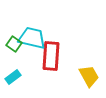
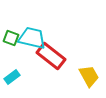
green square: moved 3 px left, 6 px up; rotated 14 degrees counterclockwise
red rectangle: rotated 56 degrees counterclockwise
cyan rectangle: moved 1 px left
